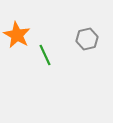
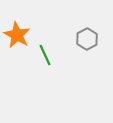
gray hexagon: rotated 15 degrees counterclockwise
